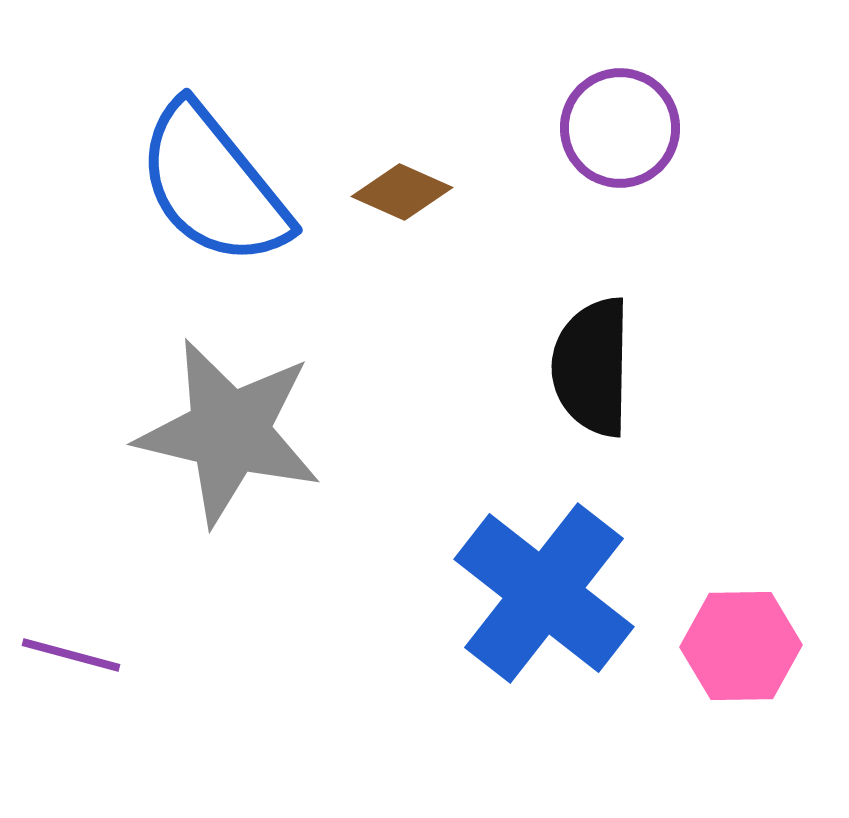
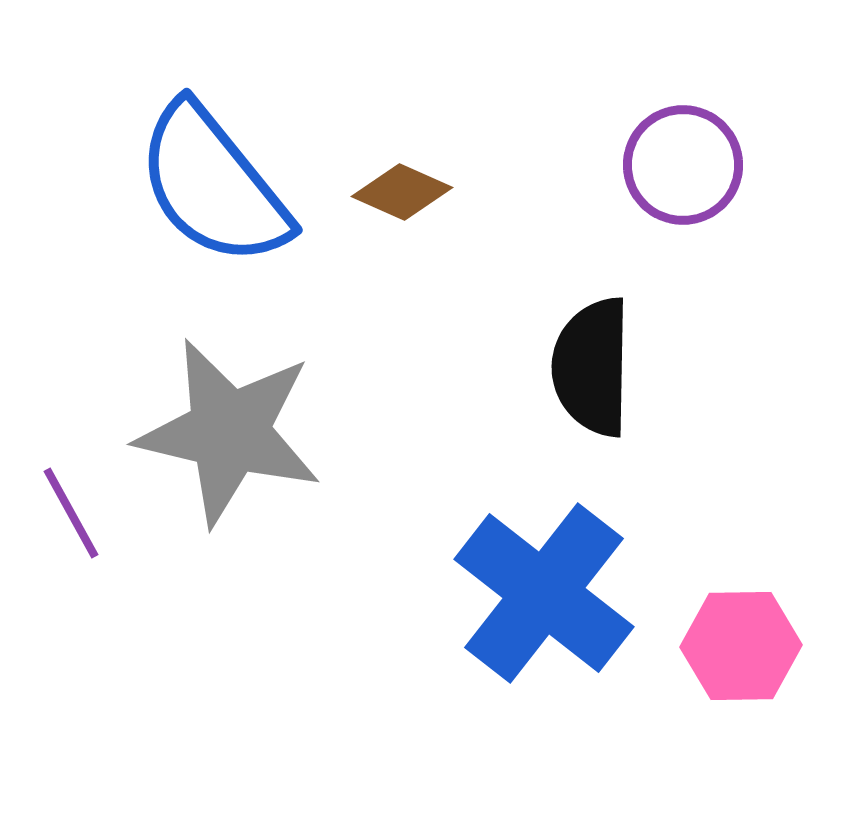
purple circle: moved 63 px right, 37 px down
purple line: moved 142 px up; rotated 46 degrees clockwise
